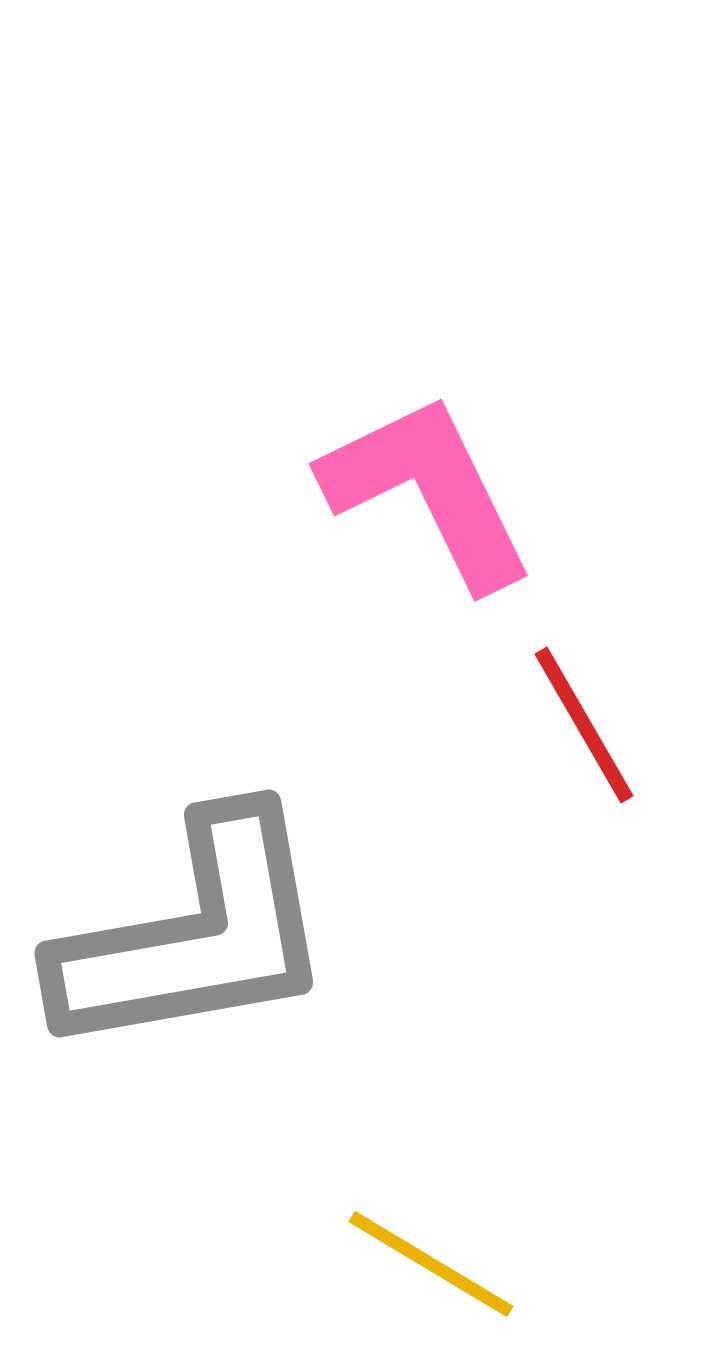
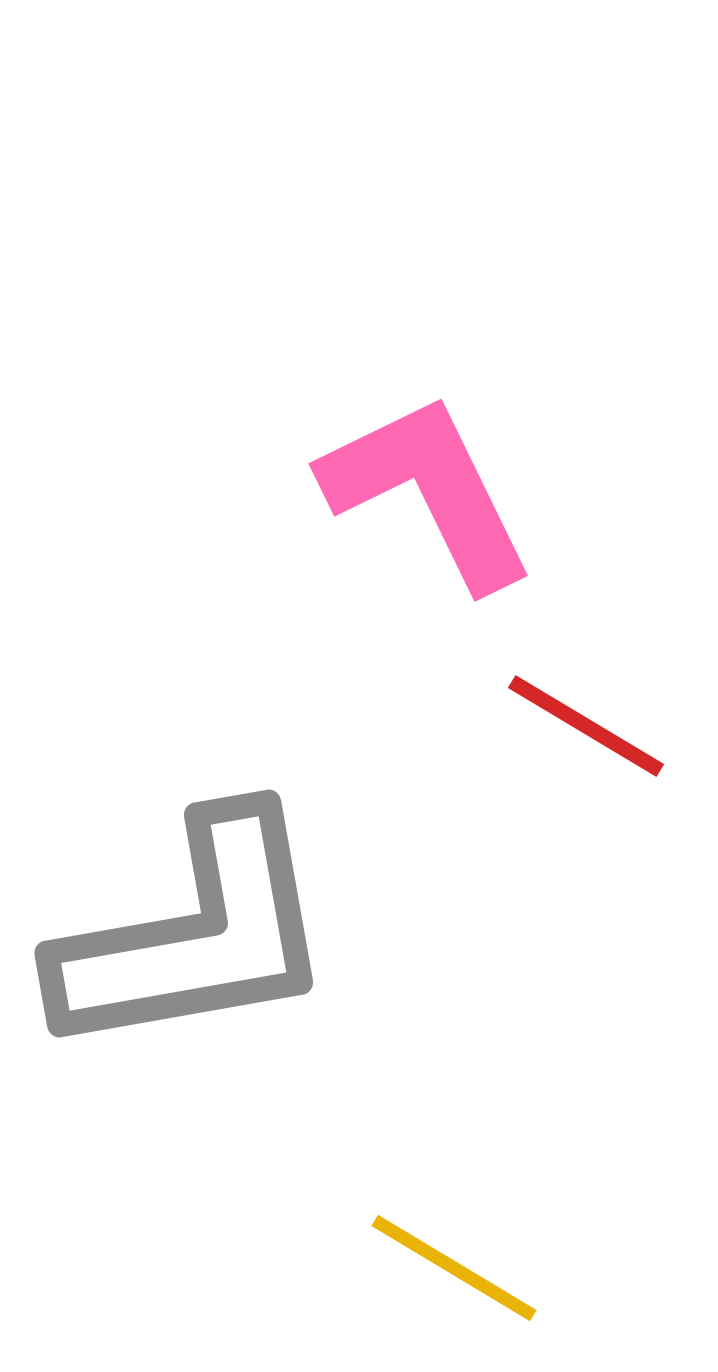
red line: moved 2 px right, 1 px down; rotated 29 degrees counterclockwise
yellow line: moved 23 px right, 4 px down
